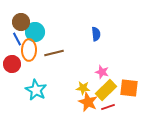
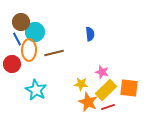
blue semicircle: moved 6 px left
yellow star: moved 2 px left, 4 px up
